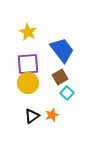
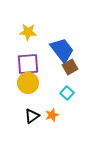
yellow star: rotated 24 degrees counterclockwise
brown square: moved 10 px right, 10 px up
